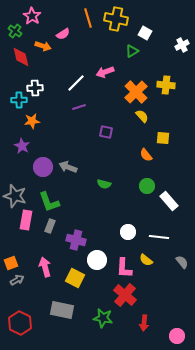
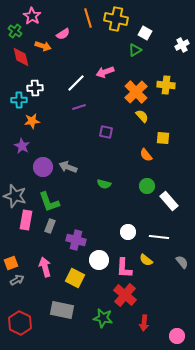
green triangle at (132, 51): moved 3 px right, 1 px up
white circle at (97, 260): moved 2 px right
